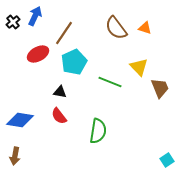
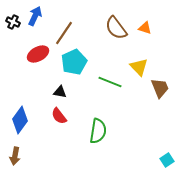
black cross: rotated 24 degrees counterclockwise
blue diamond: rotated 64 degrees counterclockwise
